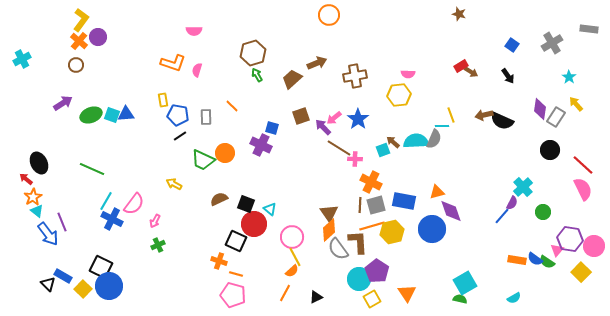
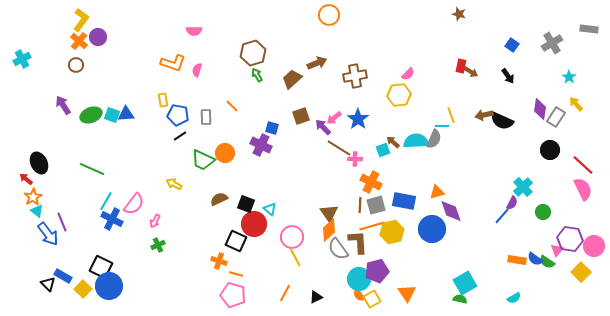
red rectangle at (461, 66): rotated 48 degrees counterclockwise
pink semicircle at (408, 74): rotated 48 degrees counterclockwise
purple arrow at (63, 103): moved 2 px down; rotated 90 degrees counterclockwise
orange semicircle at (292, 271): moved 67 px right, 24 px down; rotated 96 degrees clockwise
purple pentagon at (377, 271): rotated 25 degrees clockwise
